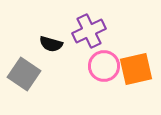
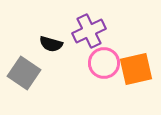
pink circle: moved 3 px up
gray square: moved 1 px up
